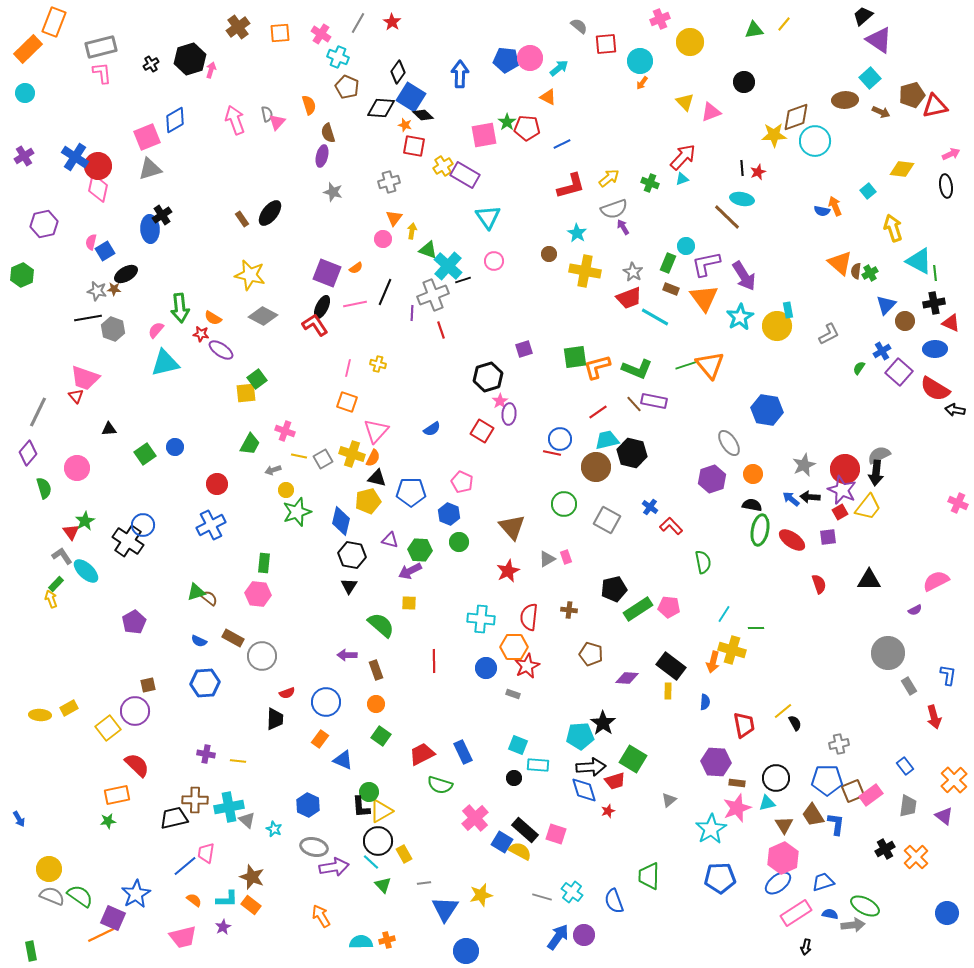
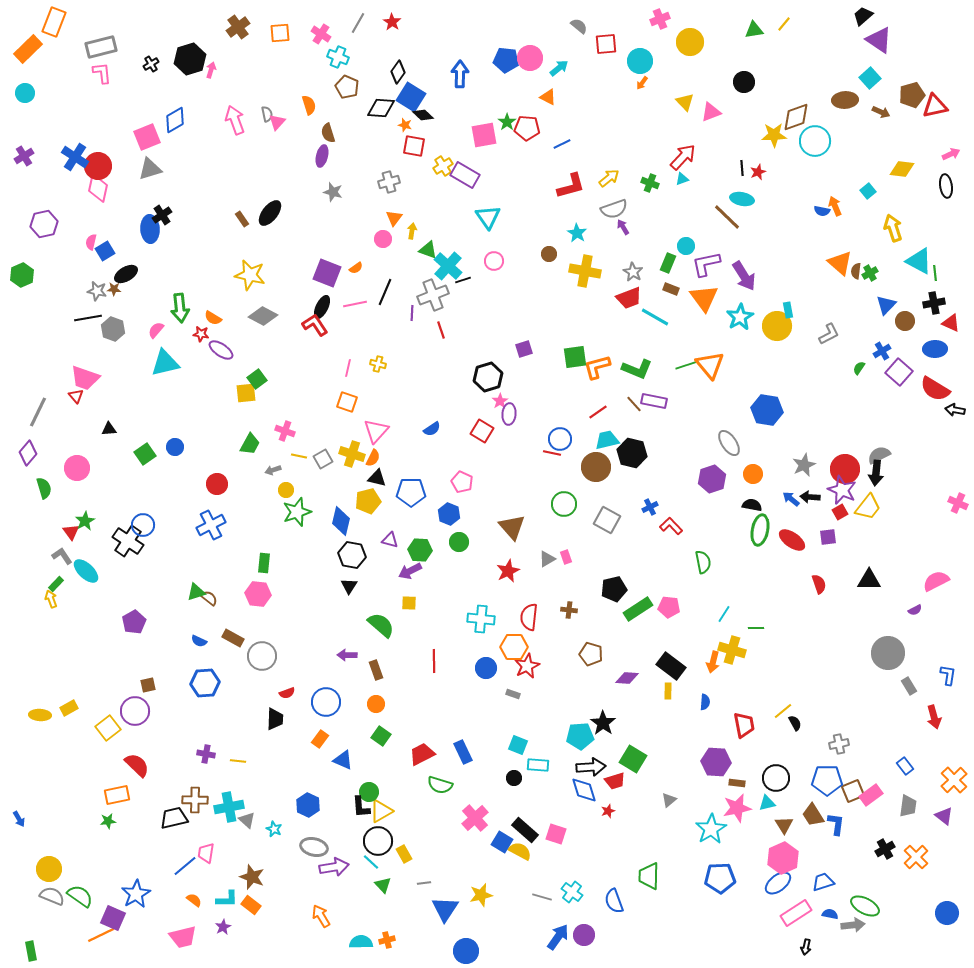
blue cross at (650, 507): rotated 28 degrees clockwise
pink star at (737, 808): rotated 8 degrees clockwise
